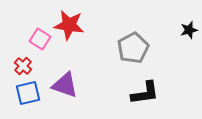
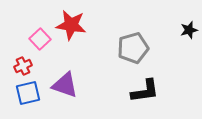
red star: moved 2 px right
pink square: rotated 15 degrees clockwise
gray pentagon: rotated 12 degrees clockwise
red cross: rotated 24 degrees clockwise
black L-shape: moved 2 px up
